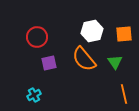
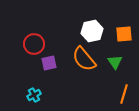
red circle: moved 3 px left, 7 px down
orange line: rotated 30 degrees clockwise
